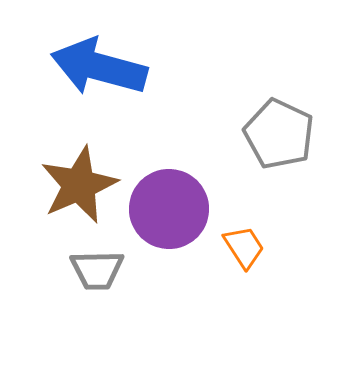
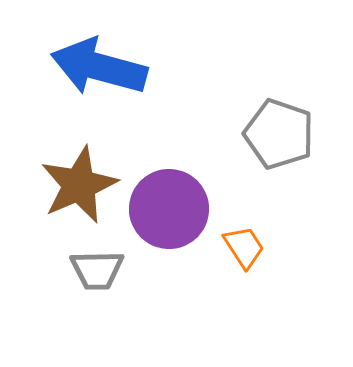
gray pentagon: rotated 6 degrees counterclockwise
